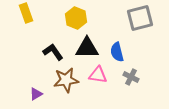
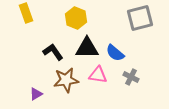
blue semicircle: moved 2 px left, 1 px down; rotated 36 degrees counterclockwise
